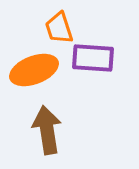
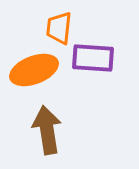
orange trapezoid: rotated 24 degrees clockwise
